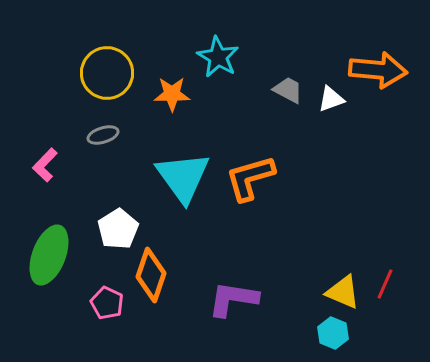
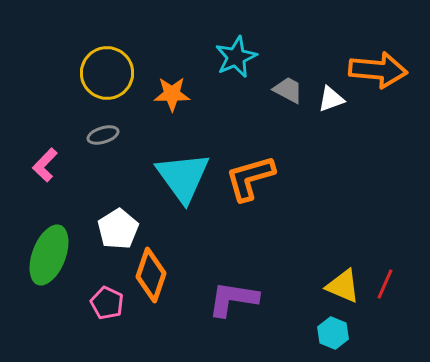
cyan star: moved 18 px right; rotated 18 degrees clockwise
yellow triangle: moved 6 px up
